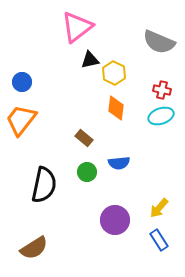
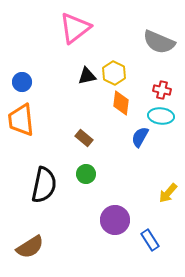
pink triangle: moved 2 px left, 1 px down
black triangle: moved 3 px left, 16 px down
orange diamond: moved 5 px right, 5 px up
cyan ellipse: rotated 25 degrees clockwise
orange trapezoid: rotated 44 degrees counterclockwise
blue semicircle: moved 21 px right, 26 px up; rotated 125 degrees clockwise
green circle: moved 1 px left, 2 px down
yellow arrow: moved 9 px right, 15 px up
blue rectangle: moved 9 px left
brown semicircle: moved 4 px left, 1 px up
